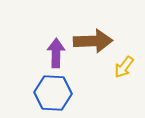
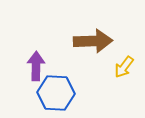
purple arrow: moved 20 px left, 13 px down
blue hexagon: moved 3 px right
